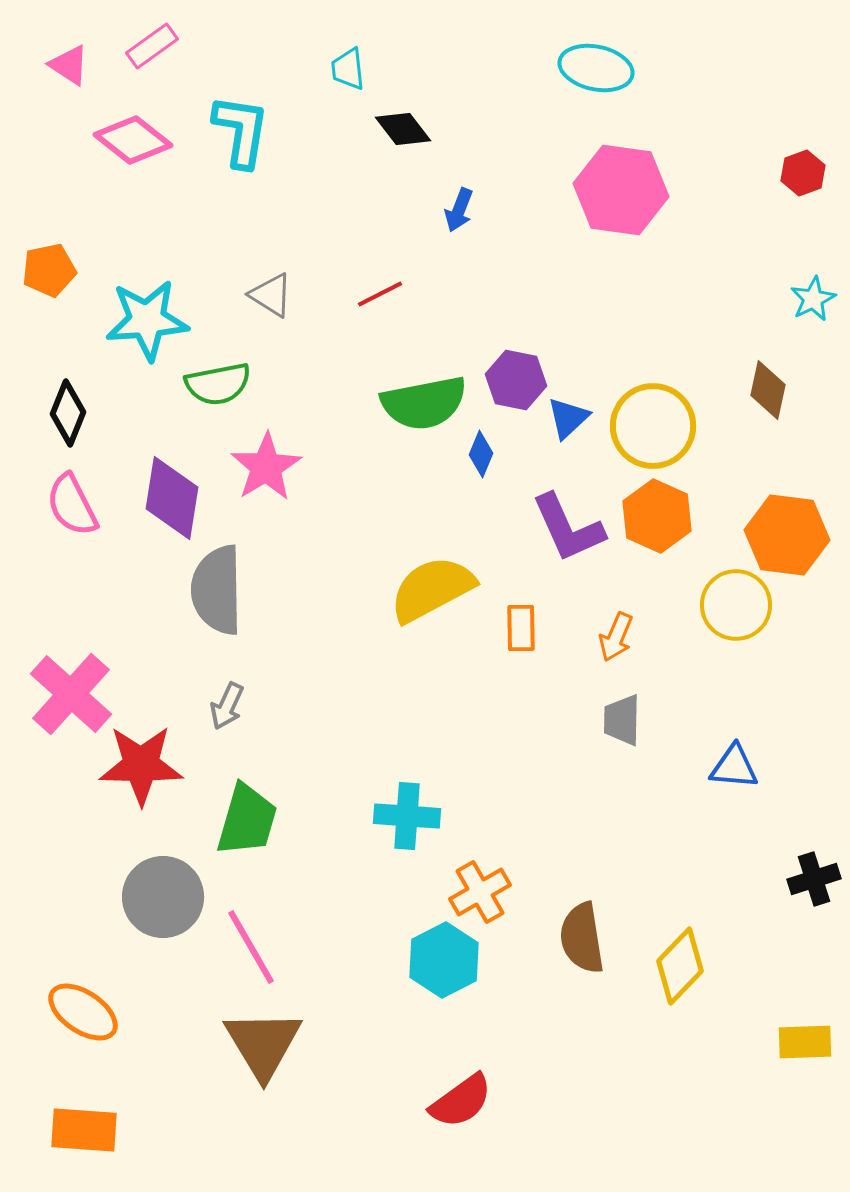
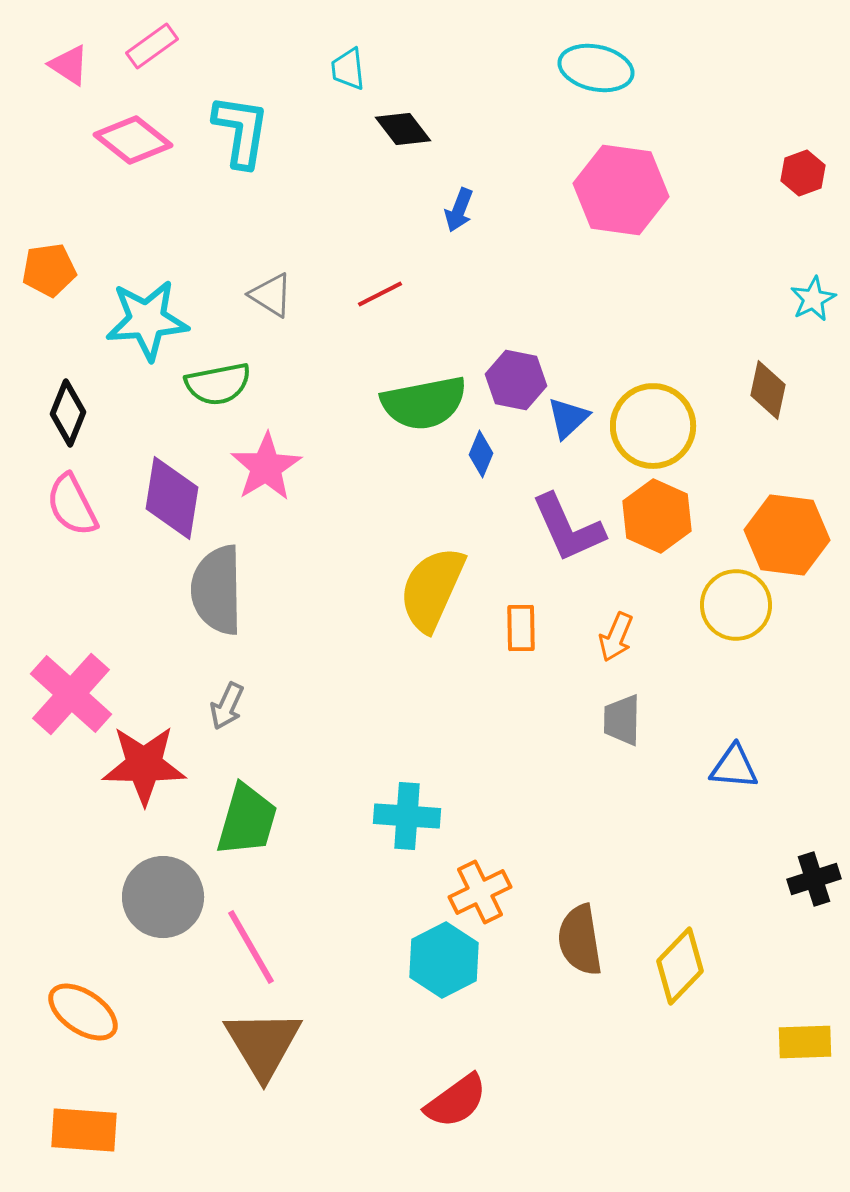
orange pentagon at (49, 270): rotated 4 degrees clockwise
yellow semicircle at (432, 589): rotated 38 degrees counterclockwise
red star at (141, 765): moved 3 px right
orange cross at (480, 892): rotated 4 degrees clockwise
brown semicircle at (582, 938): moved 2 px left, 2 px down
red semicircle at (461, 1101): moved 5 px left
